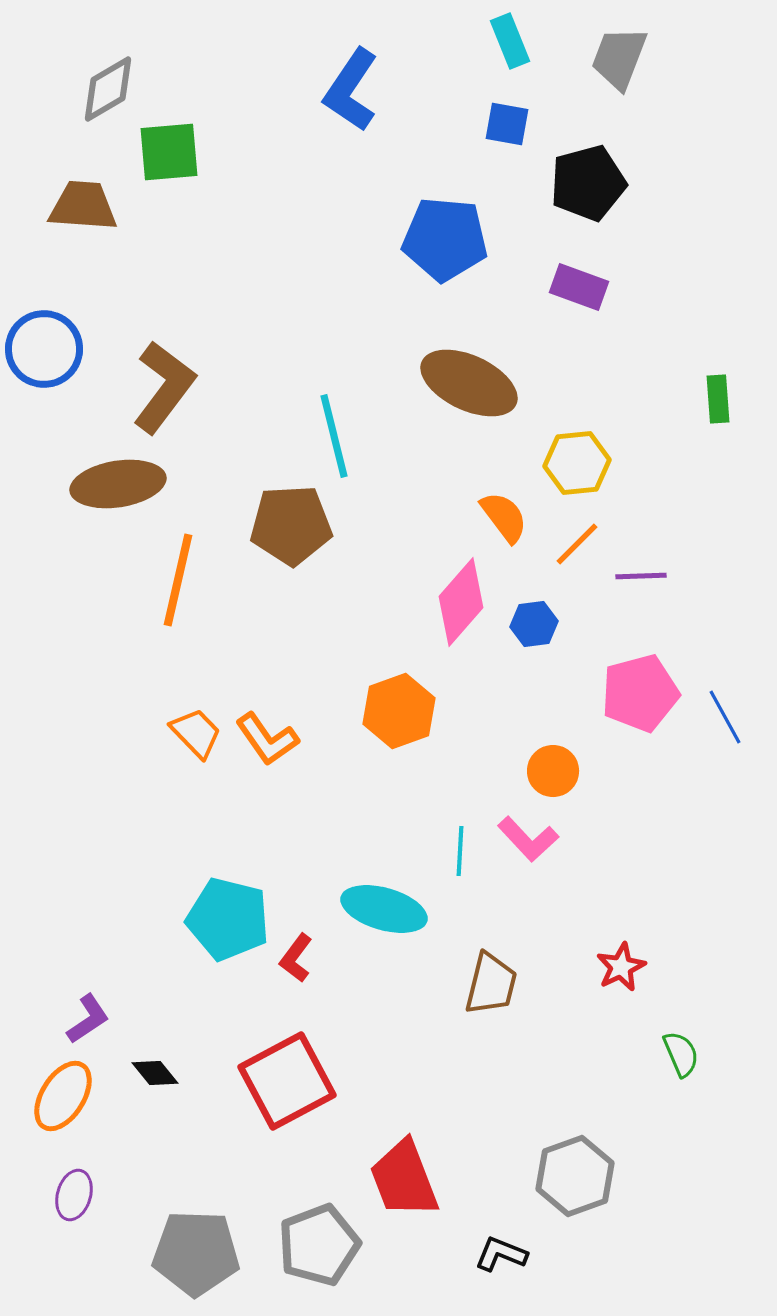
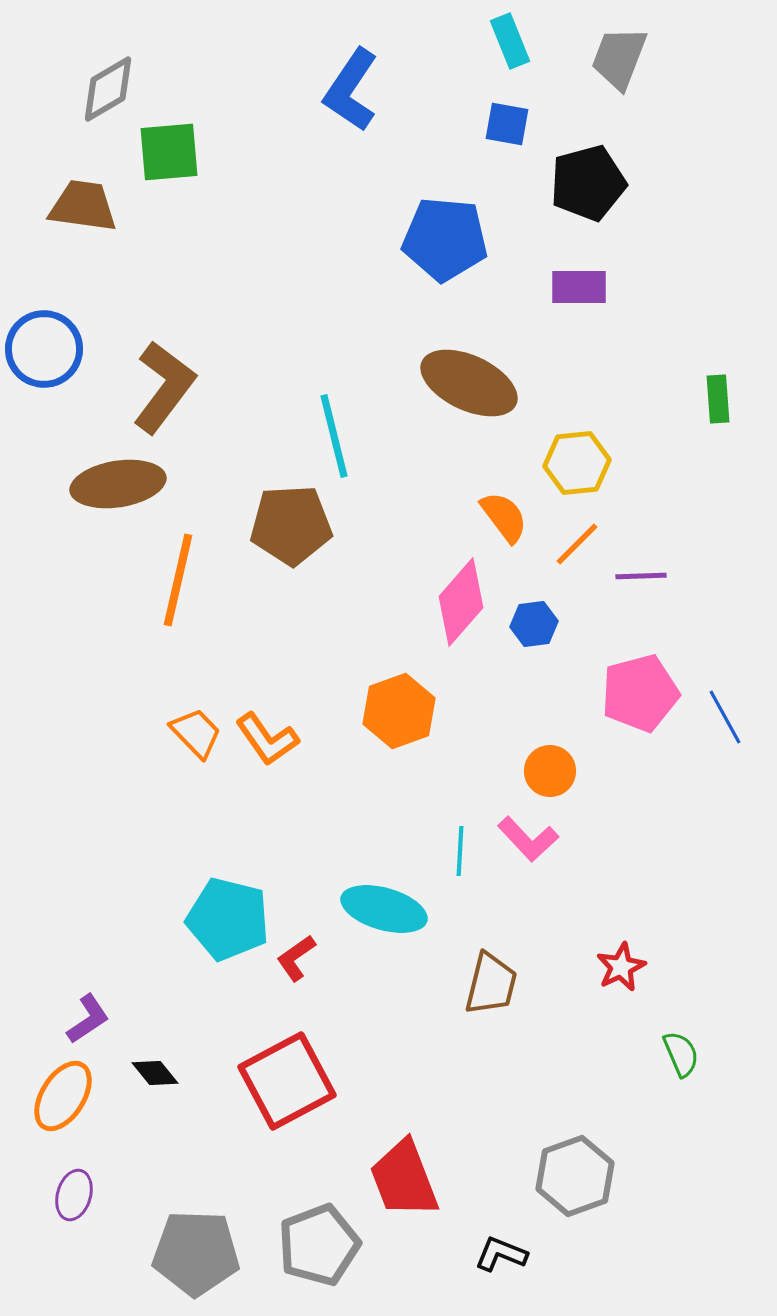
brown trapezoid at (83, 206): rotated 4 degrees clockwise
purple rectangle at (579, 287): rotated 20 degrees counterclockwise
orange circle at (553, 771): moved 3 px left
red L-shape at (296, 958): rotated 18 degrees clockwise
